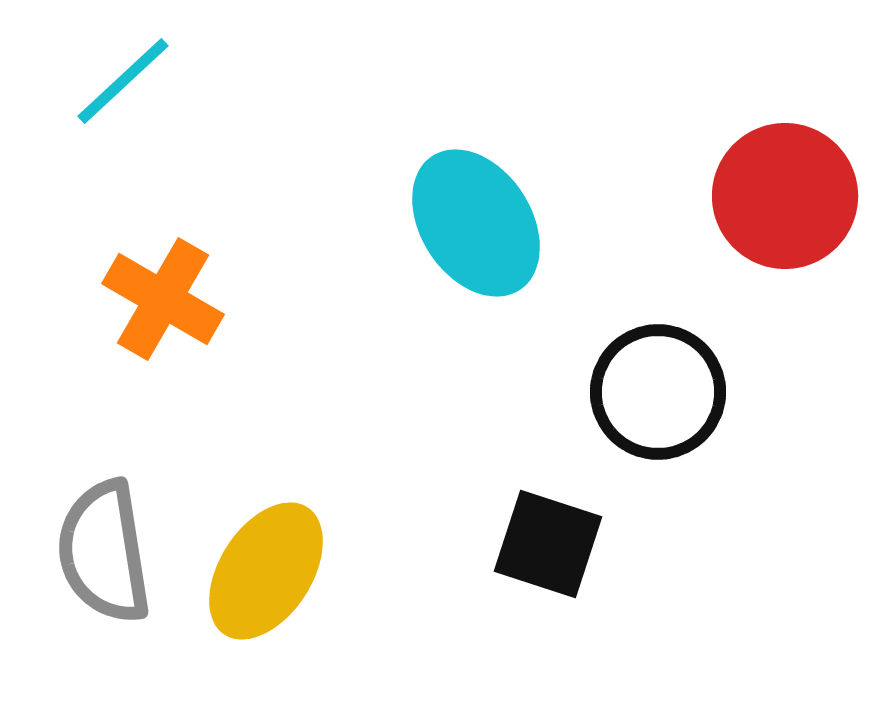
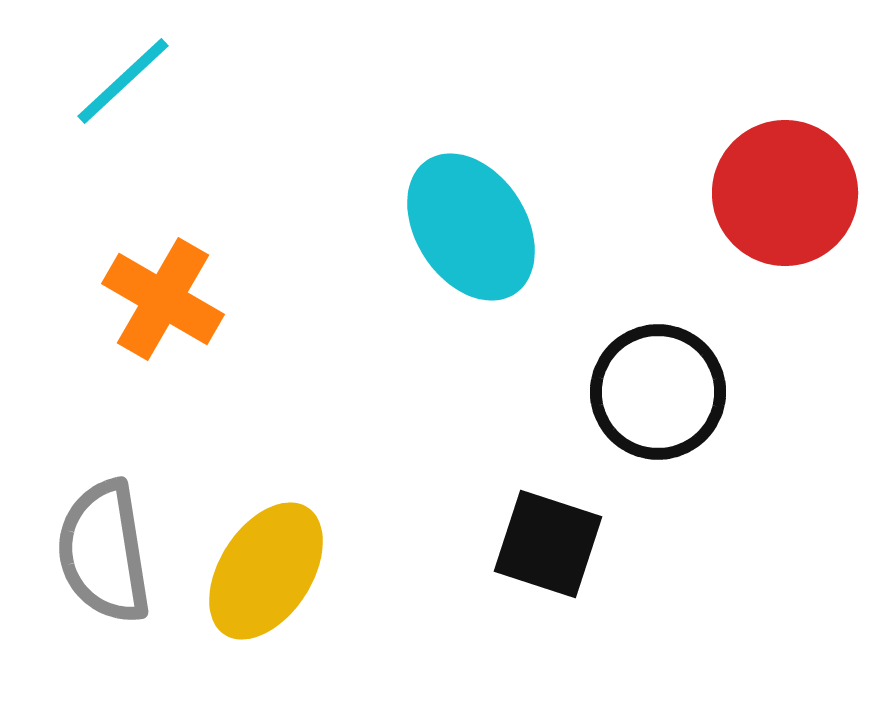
red circle: moved 3 px up
cyan ellipse: moved 5 px left, 4 px down
